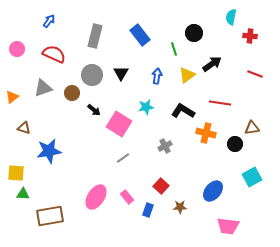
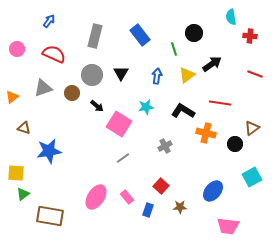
cyan semicircle at (231, 17): rotated 21 degrees counterclockwise
black arrow at (94, 110): moved 3 px right, 4 px up
brown triangle at (252, 128): rotated 28 degrees counterclockwise
green triangle at (23, 194): rotated 40 degrees counterclockwise
brown rectangle at (50, 216): rotated 20 degrees clockwise
